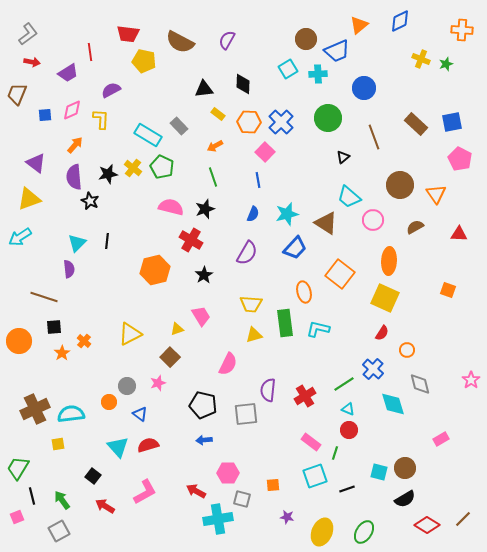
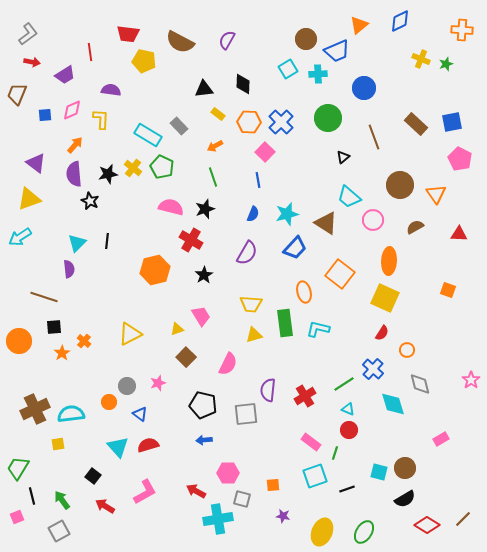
purple trapezoid at (68, 73): moved 3 px left, 2 px down
purple semicircle at (111, 90): rotated 36 degrees clockwise
purple semicircle at (74, 177): moved 3 px up
brown square at (170, 357): moved 16 px right
purple star at (287, 517): moved 4 px left, 1 px up
